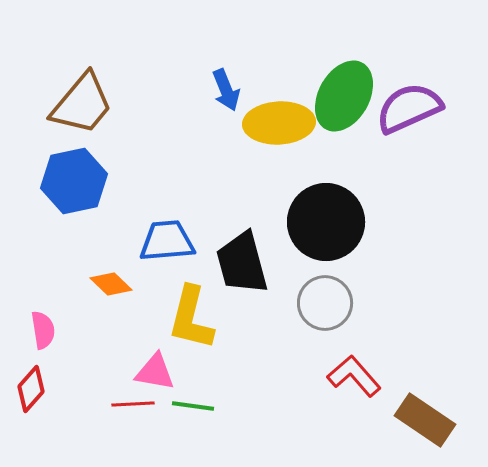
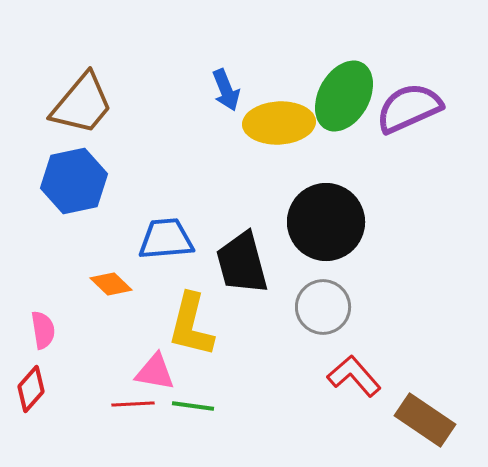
blue trapezoid: moved 1 px left, 2 px up
gray circle: moved 2 px left, 4 px down
yellow L-shape: moved 7 px down
